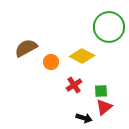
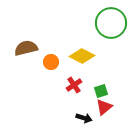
green circle: moved 2 px right, 4 px up
brown semicircle: rotated 15 degrees clockwise
green square: rotated 16 degrees counterclockwise
